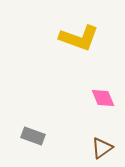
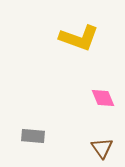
gray rectangle: rotated 15 degrees counterclockwise
brown triangle: rotated 30 degrees counterclockwise
